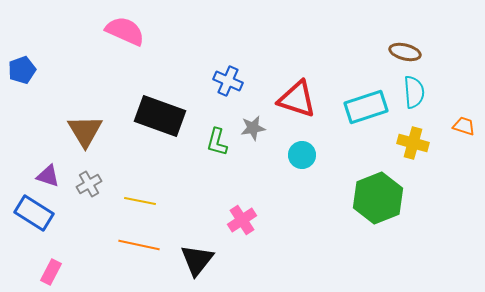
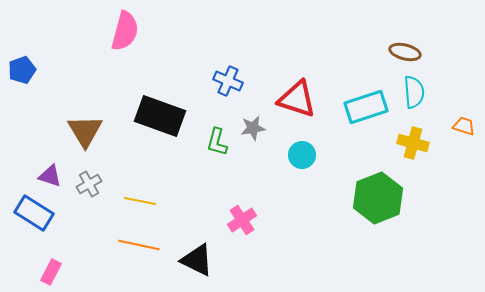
pink semicircle: rotated 81 degrees clockwise
purple triangle: moved 2 px right
black triangle: rotated 42 degrees counterclockwise
